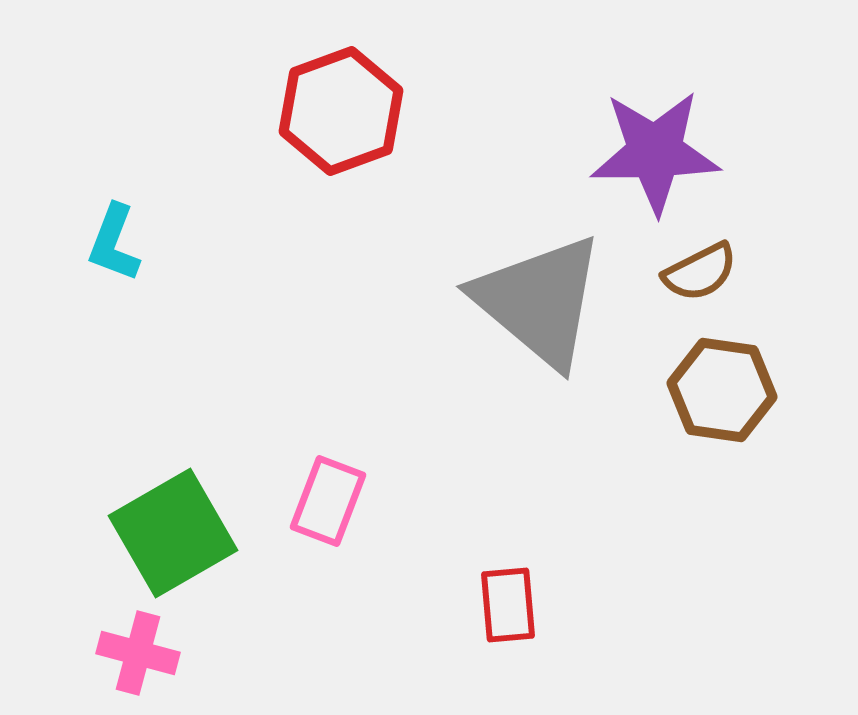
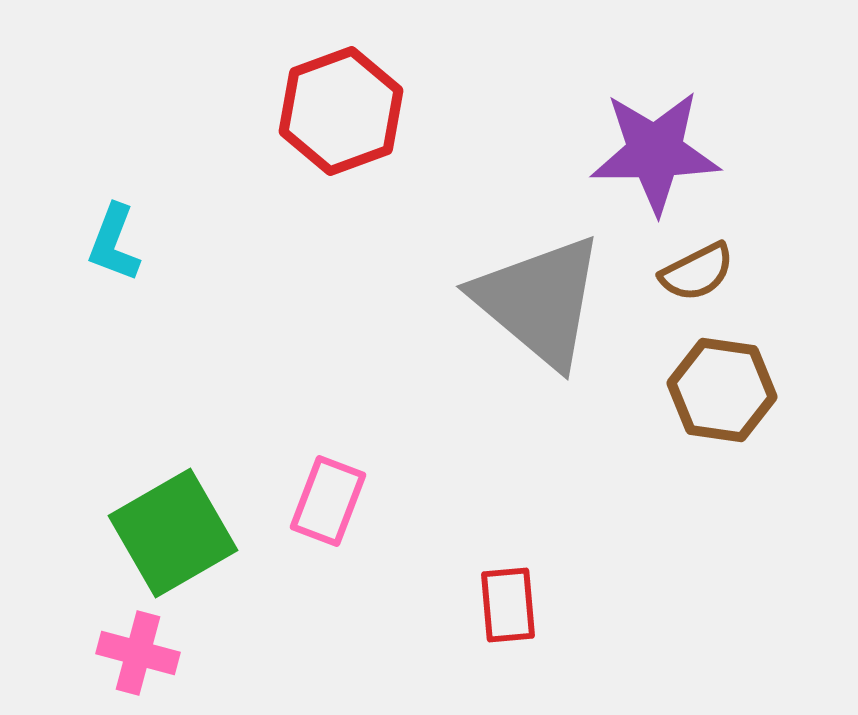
brown semicircle: moved 3 px left
